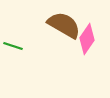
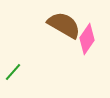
green line: moved 26 px down; rotated 66 degrees counterclockwise
